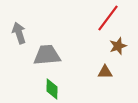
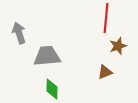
red line: moved 2 px left; rotated 32 degrees counterclockwise
gray trapezoid: moved 1 px down
brown triangle: rotated 21 degrees counterclockwise
